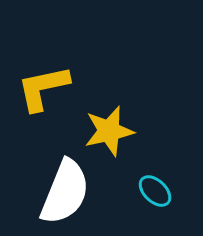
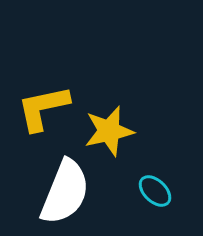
yellow L-shape: moved 20 px down
